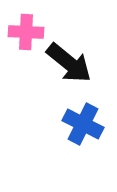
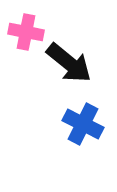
pink cross: rotated 8 degrees clockwise
